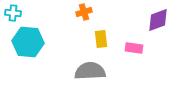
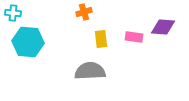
purple diamond: moved 5 px right, 7 px down; rotated 25 degrees clockwise
pink rectangle: moved 11 px up
